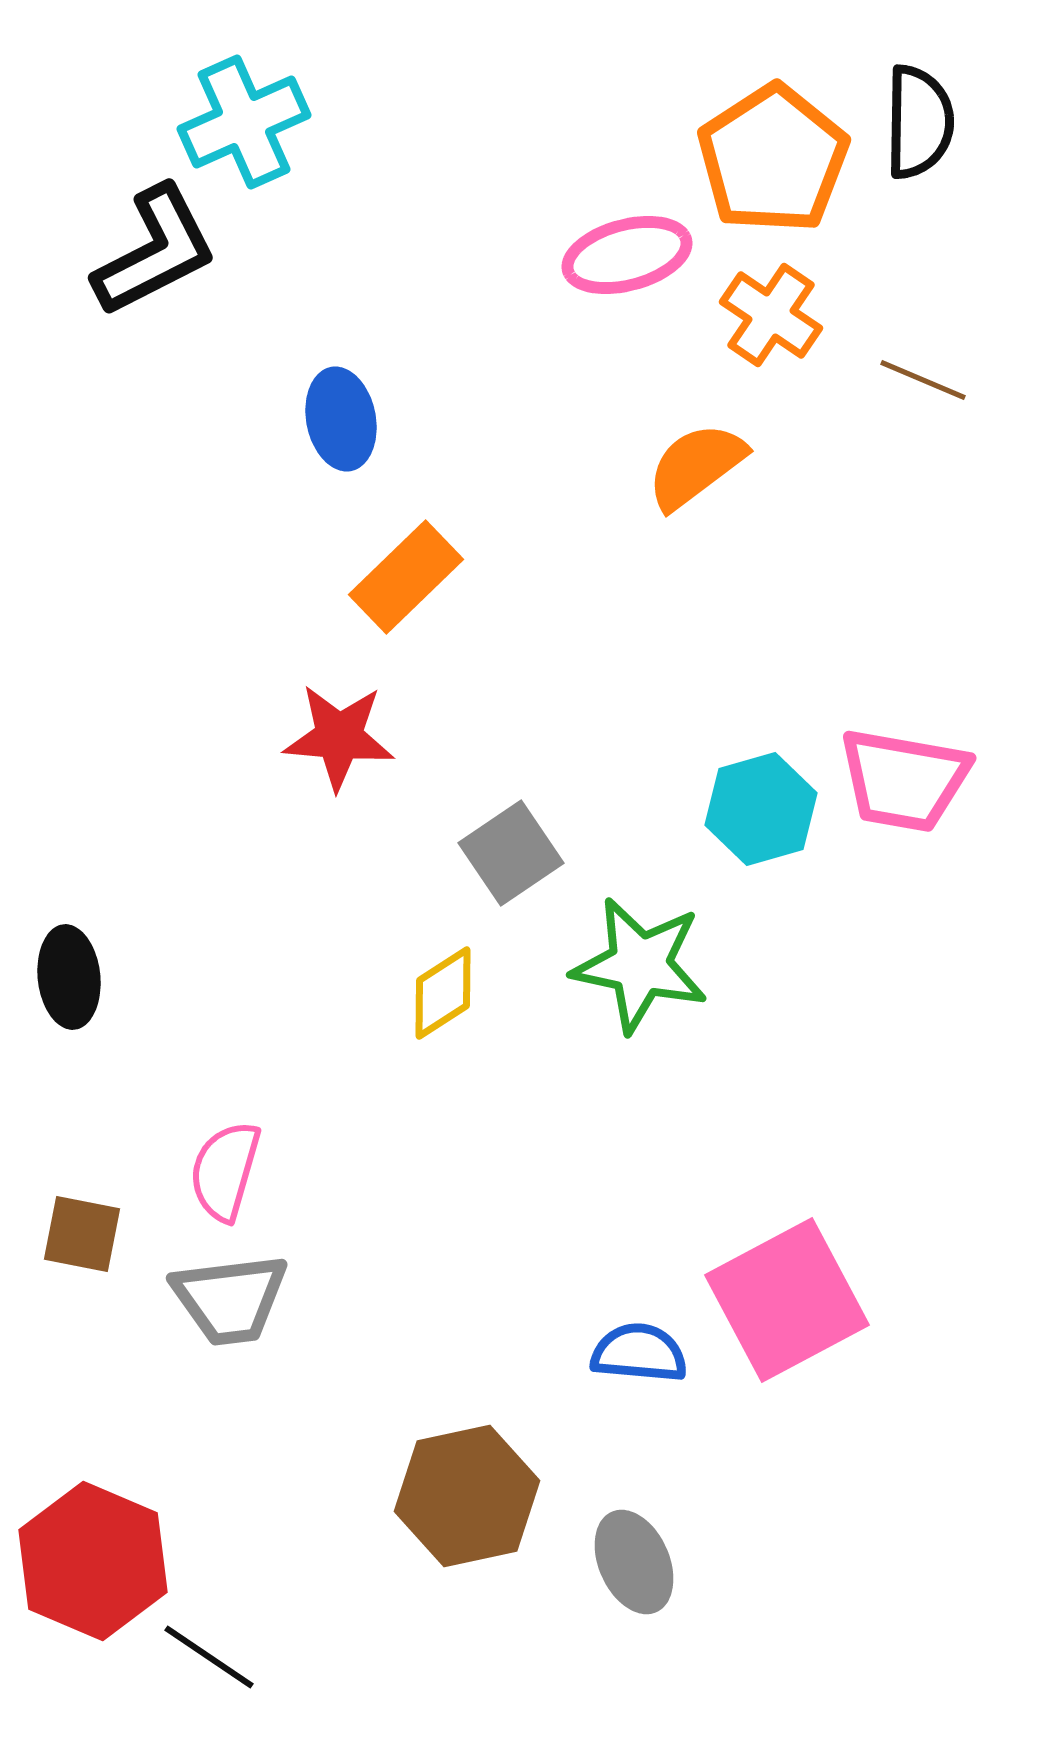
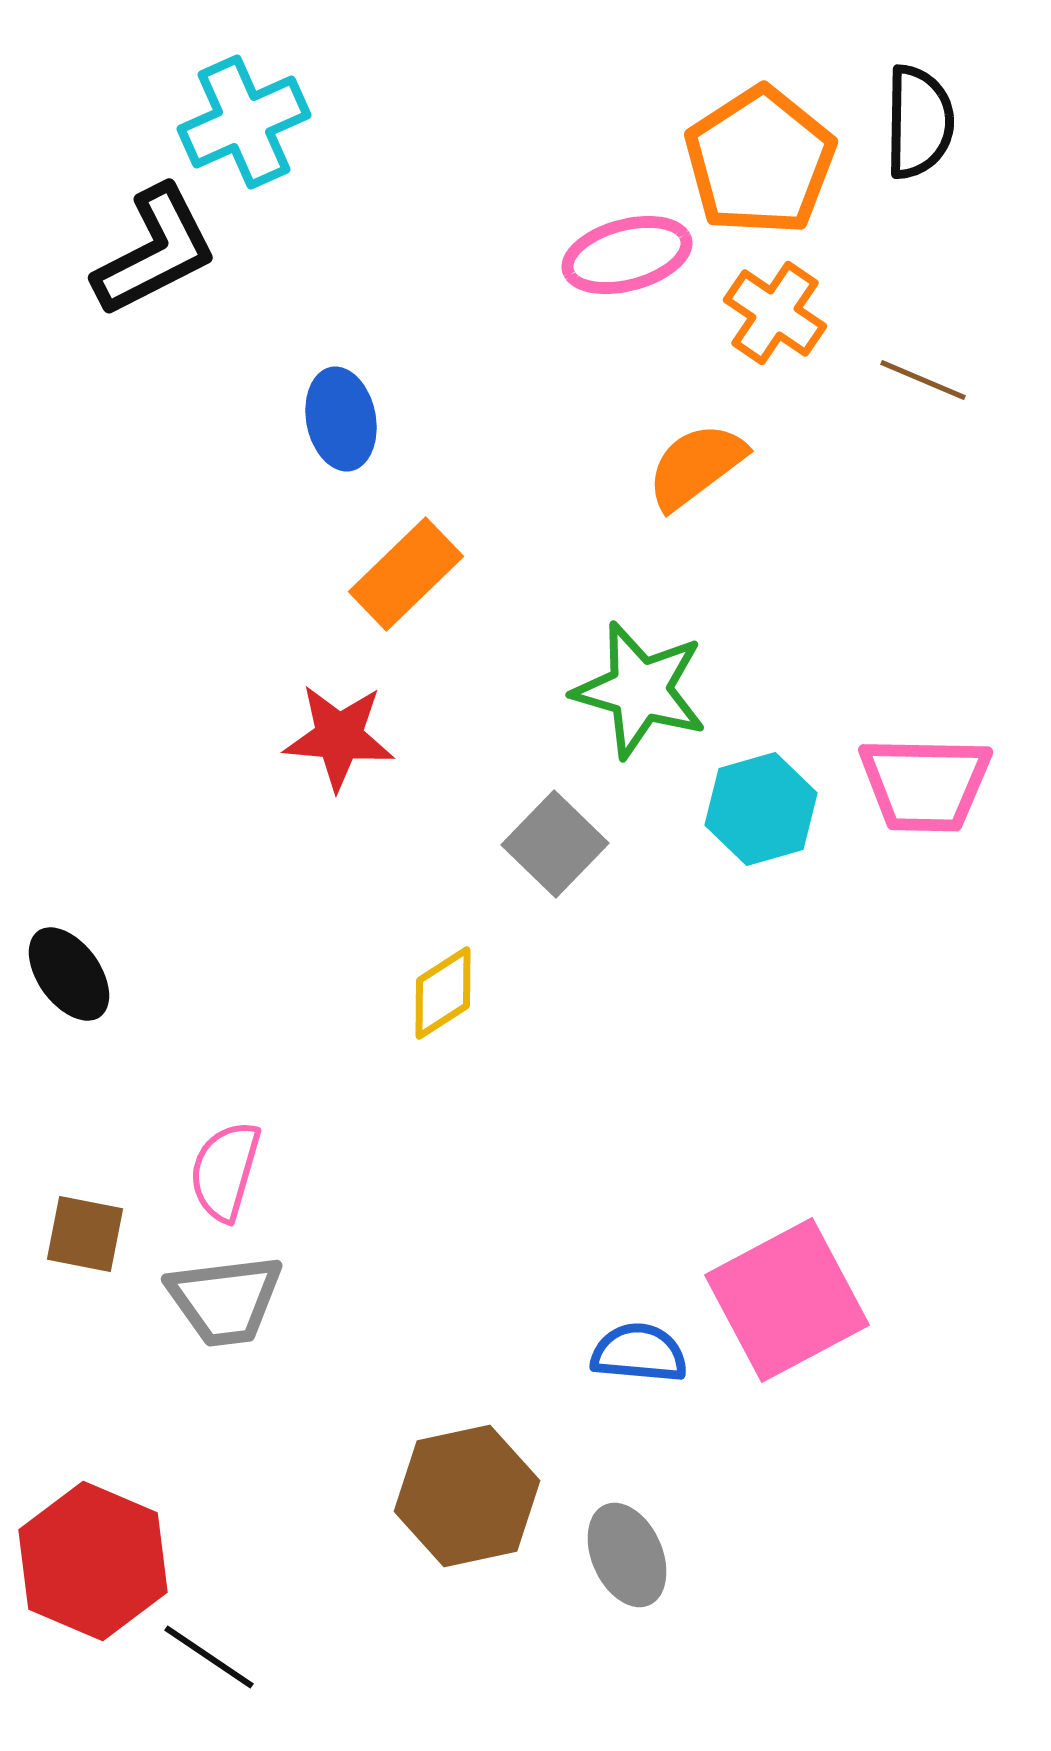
orange pentagon: moved 13 px left, 2 px down
orange cross: moved 4 px right, 2 px up
orange rectangle: moved 3 px up
pink trapezoid: moved 21 px right, 4 px down; rotated 9 degrees counterclockwise
gray square: moved 44 px right, 9 px up; rotated 12 degrees counterclockwise
green star: moved 275 px up; rotated 4 degrees clockwise
black ellipse: moved 3 px up; rotated 30 degrees counterclockwise
brown square: moved 3 px right
gray trapezoid: moved 5 px left, 1 px down
gray ellipse: moved 7 px left, 7 px up
